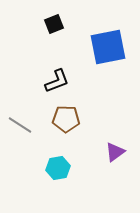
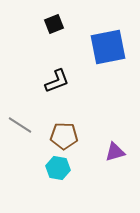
brown pentagon: moved 2 px left, 17 px down
purple triangle: rotated 20 degrees clockwise
cyan hexagon: rotated 20 degrees clockwise
